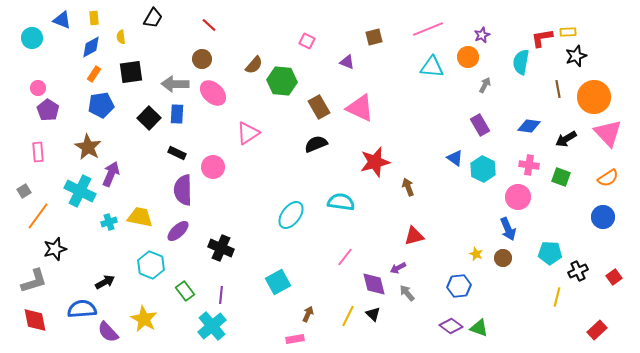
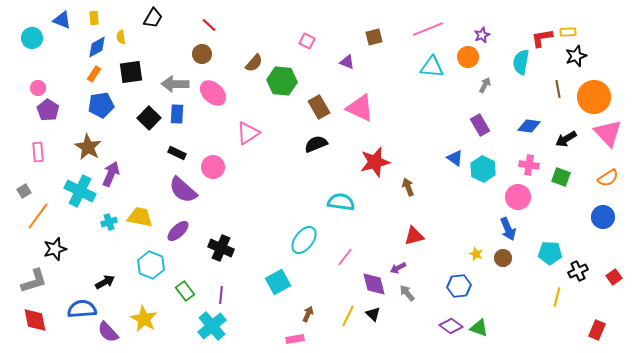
blue diamond at (91, 47): moved 6 px right
brown circle at (202, 59): moved 5 px up
brown semicircle at (254, 65): moved 2 px up
purple semicircle at (183, 190): rotated 48 degrees counterclockwise
cyan ellipse at (291, 215): moved 13 px right, 25 px down
red rectangle at (597, 330): rotated 24 degrees counterclockwise
